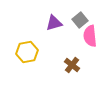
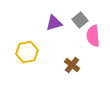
pink semicircle: moved 3 px right
